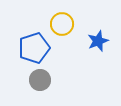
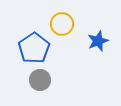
blue pentagon: rotated 16 degrees counterclockwise
